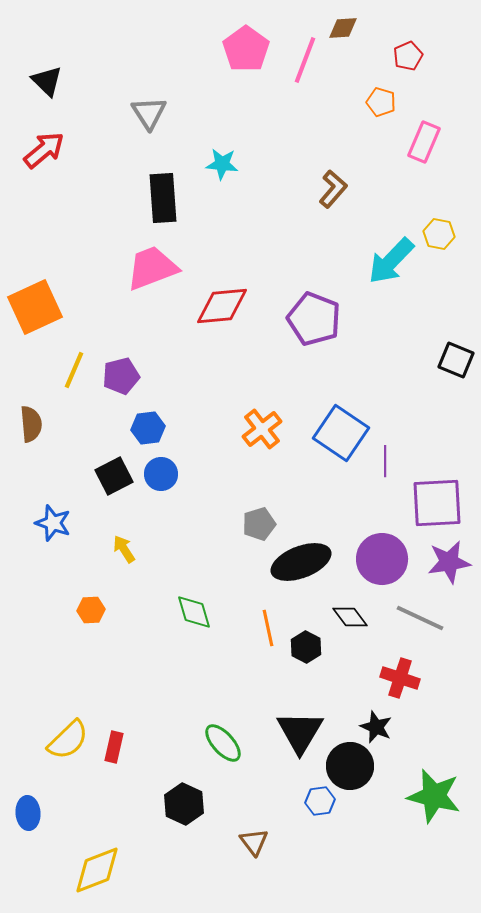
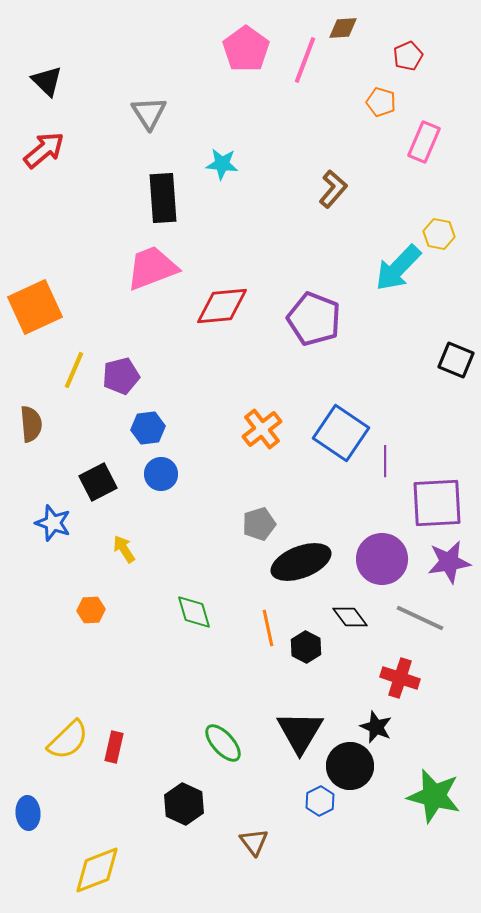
cyan arrow at (391, 261): moved 7 px right, 7 px down
black square at (114, 476): moved 16 px left, 6 px down
blue hexagon at (320, 801): rotated 20 degrees counterclockwise
